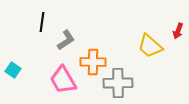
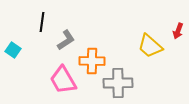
orange cross: moved 1 px left, 1 px up
cyan square: moved 20 px up
